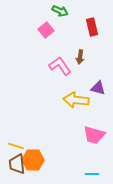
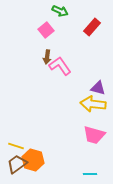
red rectangle: rotated 54 degrees clockwise
brown arrow: moved 33 px left
yellow arrow: moved 17 px right, 4 px down
orange hexagon: rotated 15 degrees clockwise
brown trapezoid: rotated 60 degrees clockwise
cyan line: moved 2 px left
